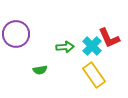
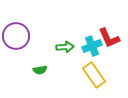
purple circle: moved 2 px down
cyan cross: rotated 24 degrees clockwise
